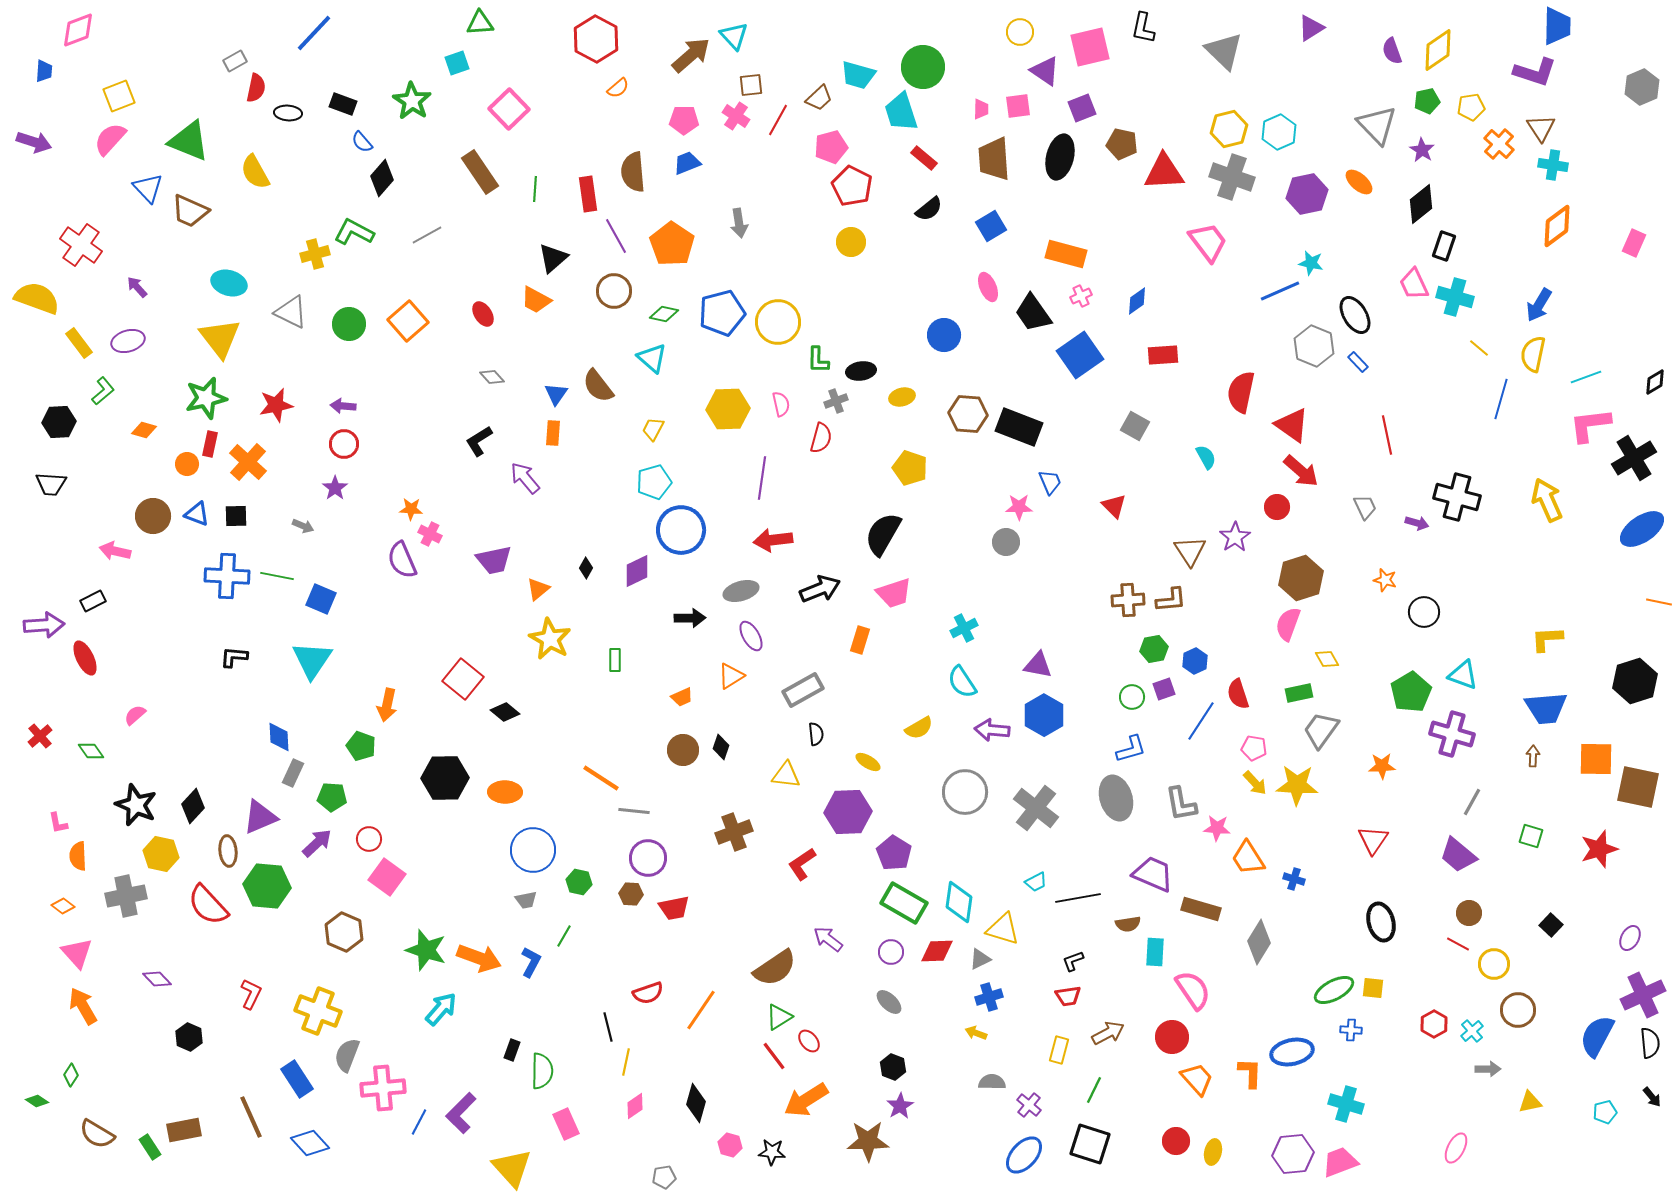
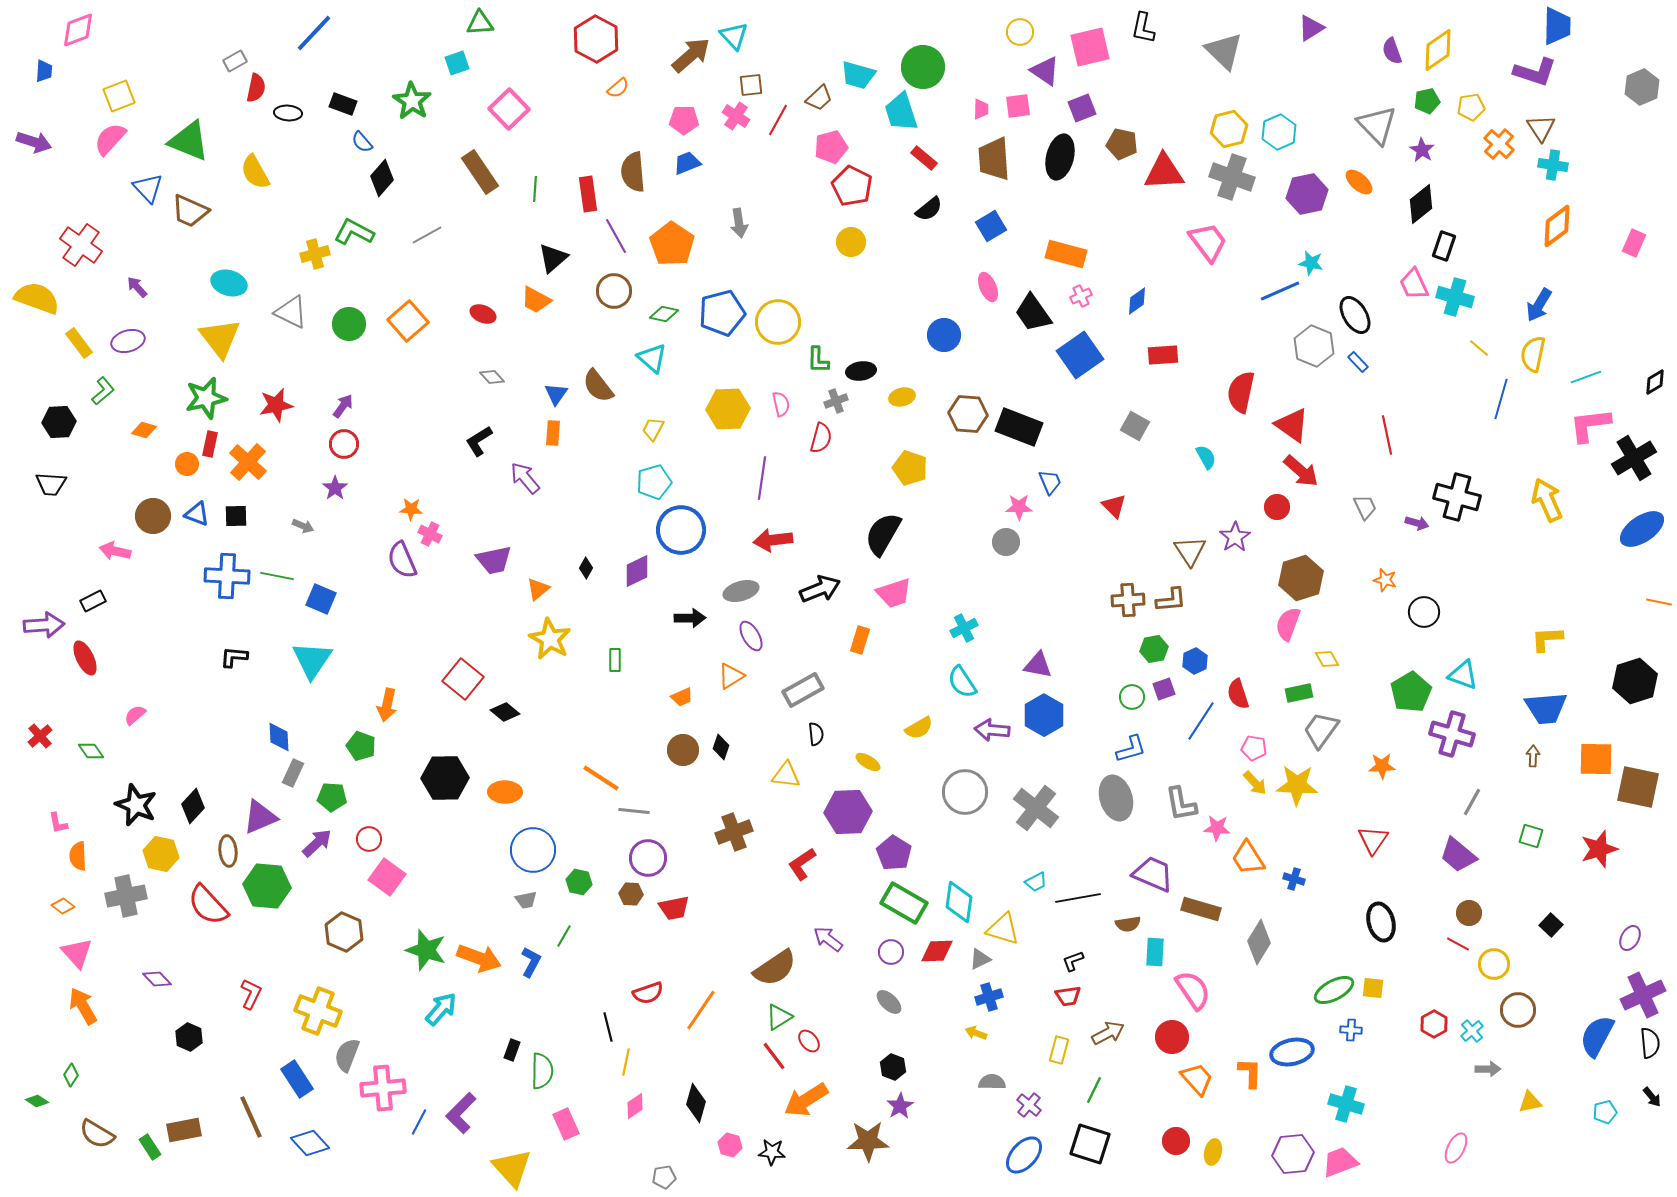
red ellipse at (483, 314): rotated 35 degrees counterclockwise
purple arrow at (343, 406): rotated 120 degrees clockwise
